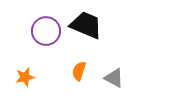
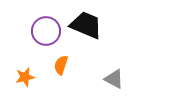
orange semicircle: moved 18 px left, 6 px up
gray triangle: moved 1 px down
